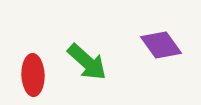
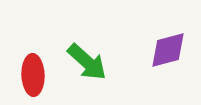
purple diamond: moved 7 px right, 5 px down; rotated 69 degrees counterclockwise
